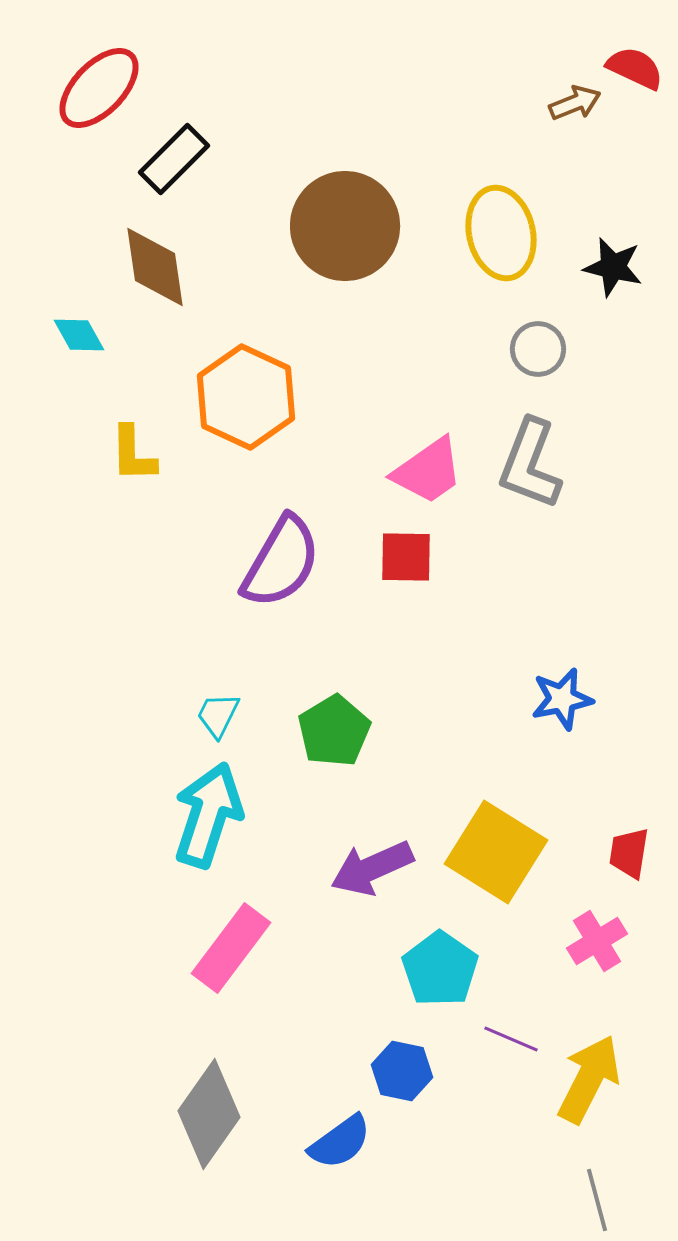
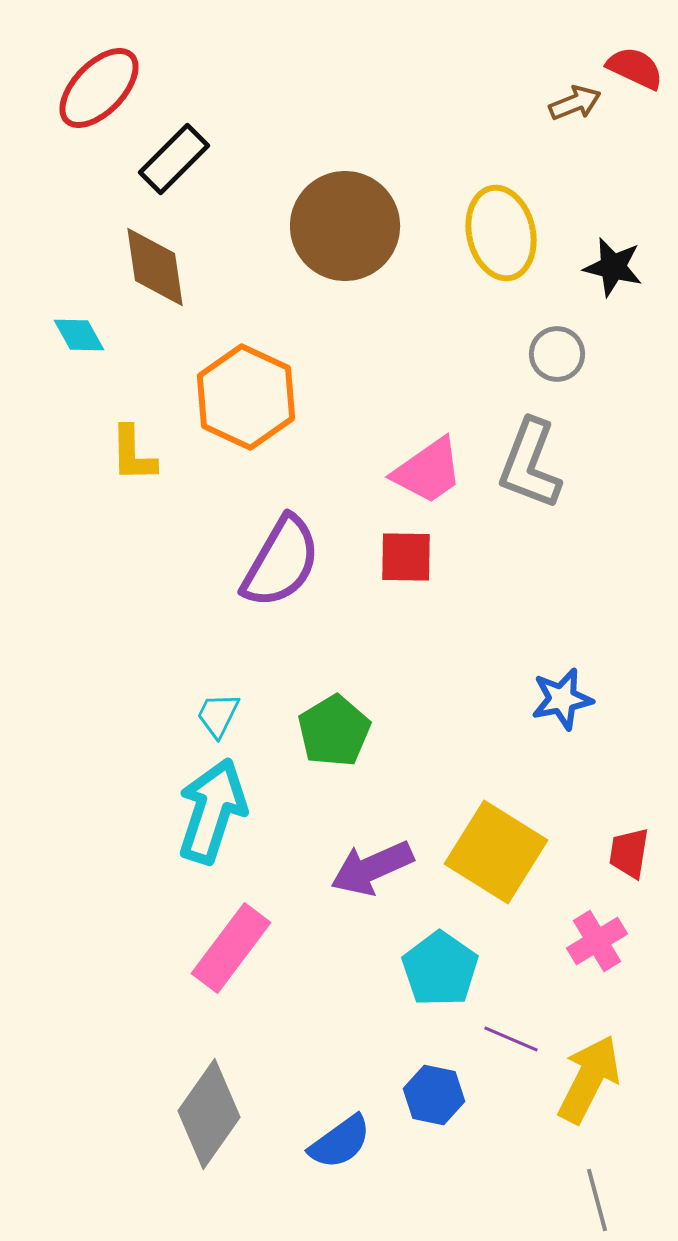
gray circle: moved 19 px right, 5 px down
cyan arrow: moved 4 px right, 4 px up
blue hexagon: moved 32 px right, 24 px down
